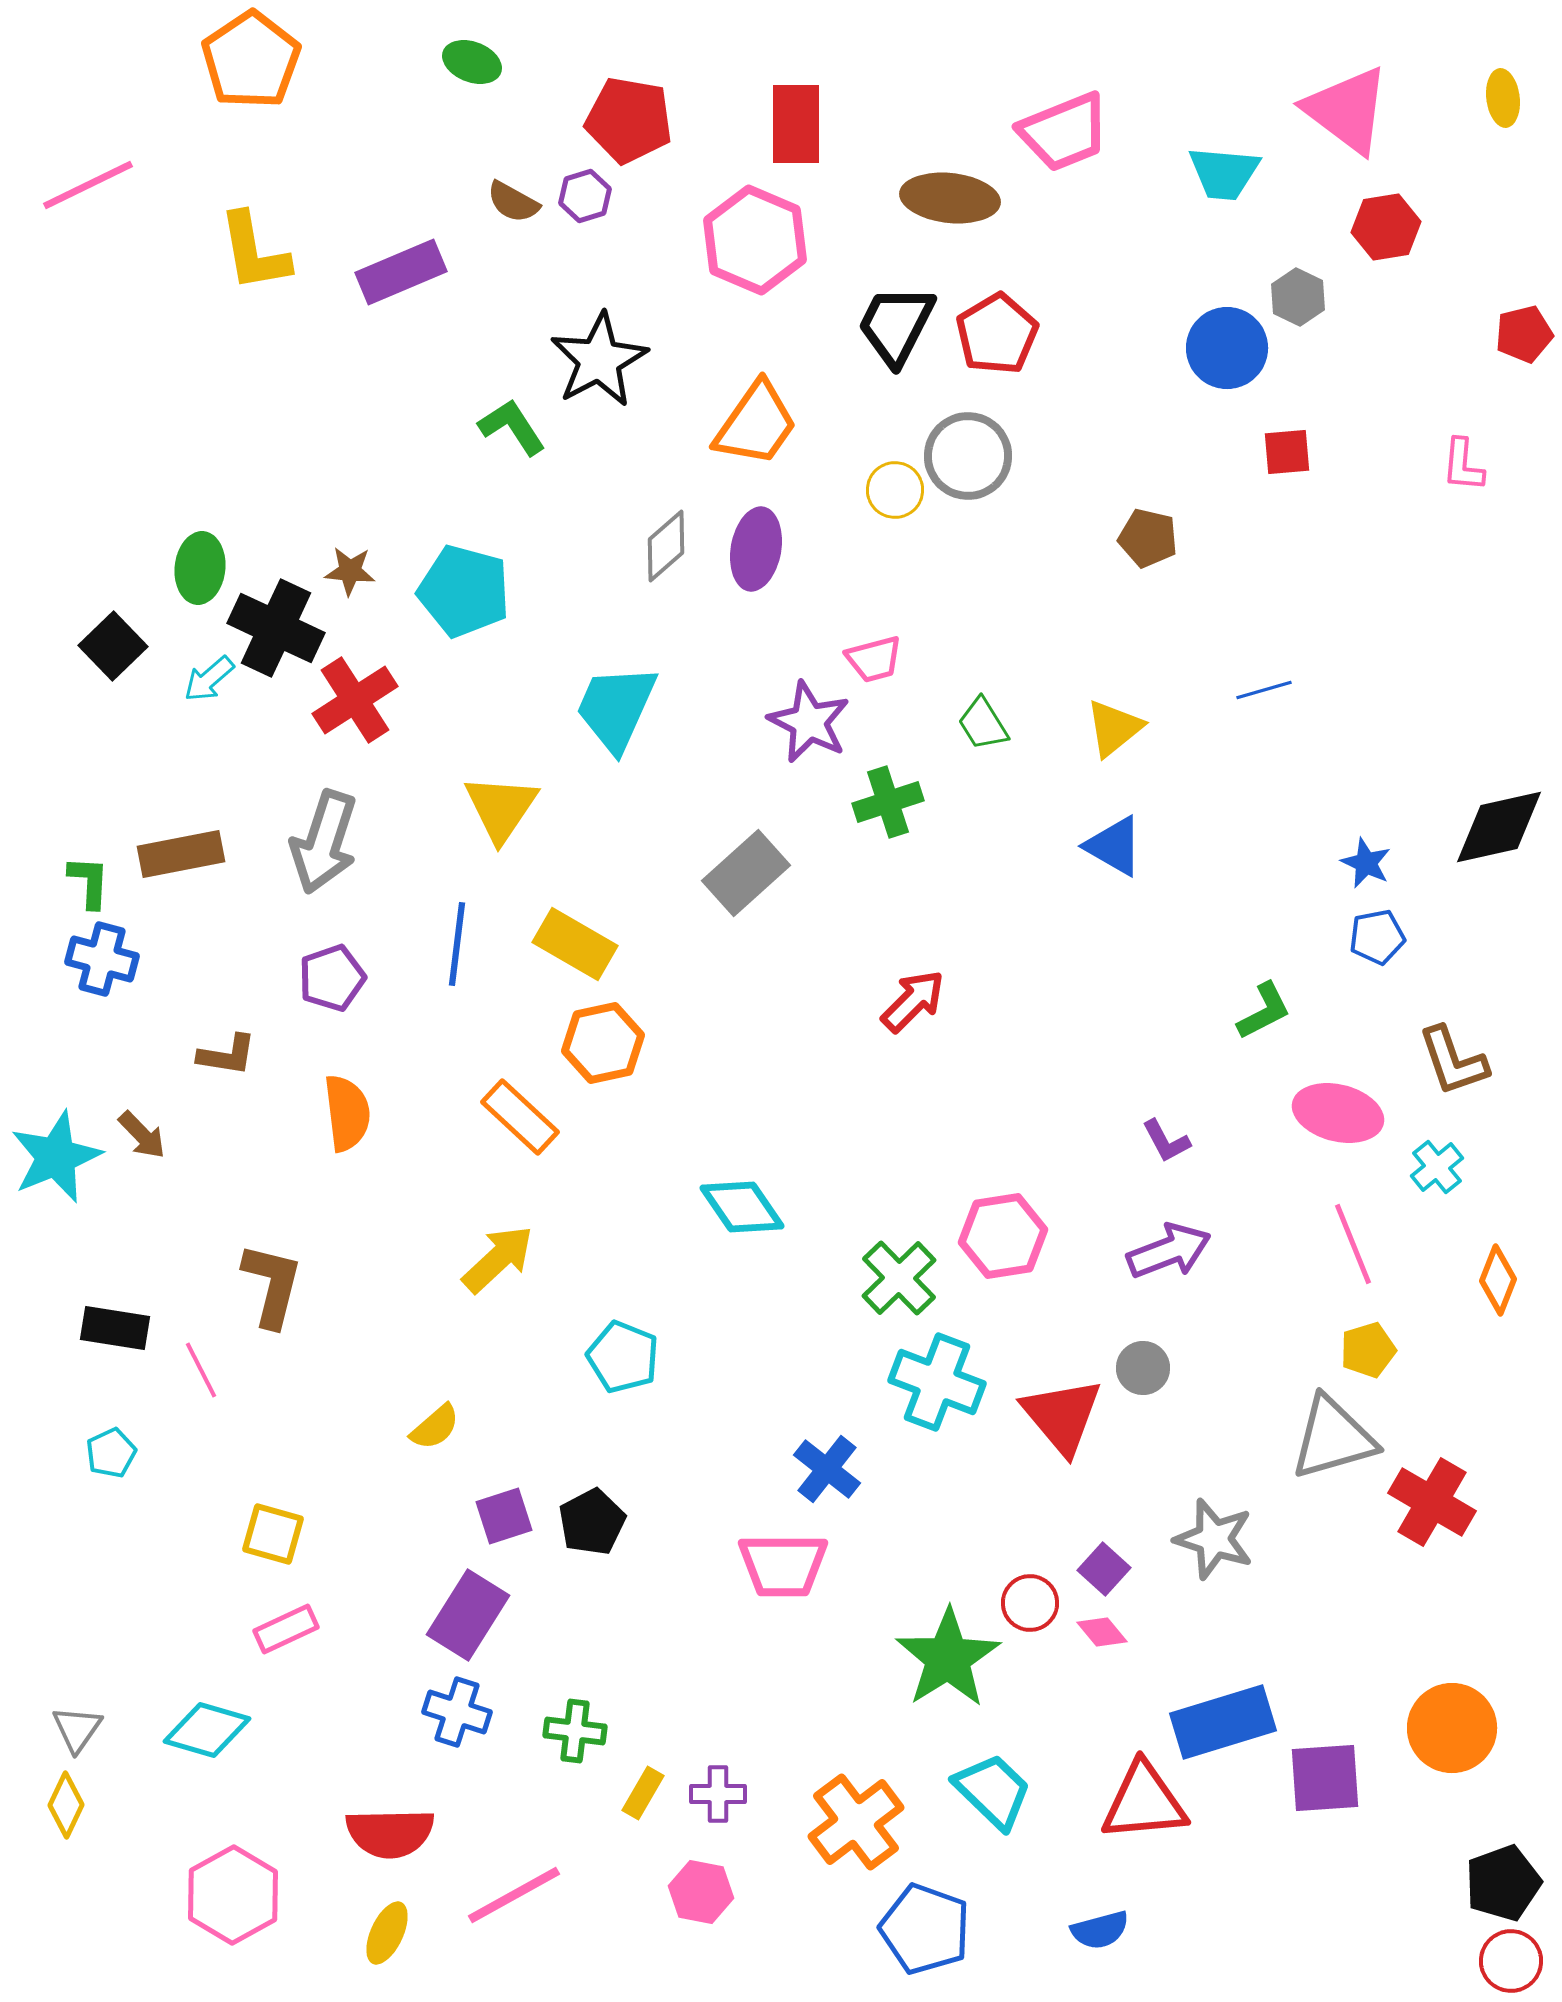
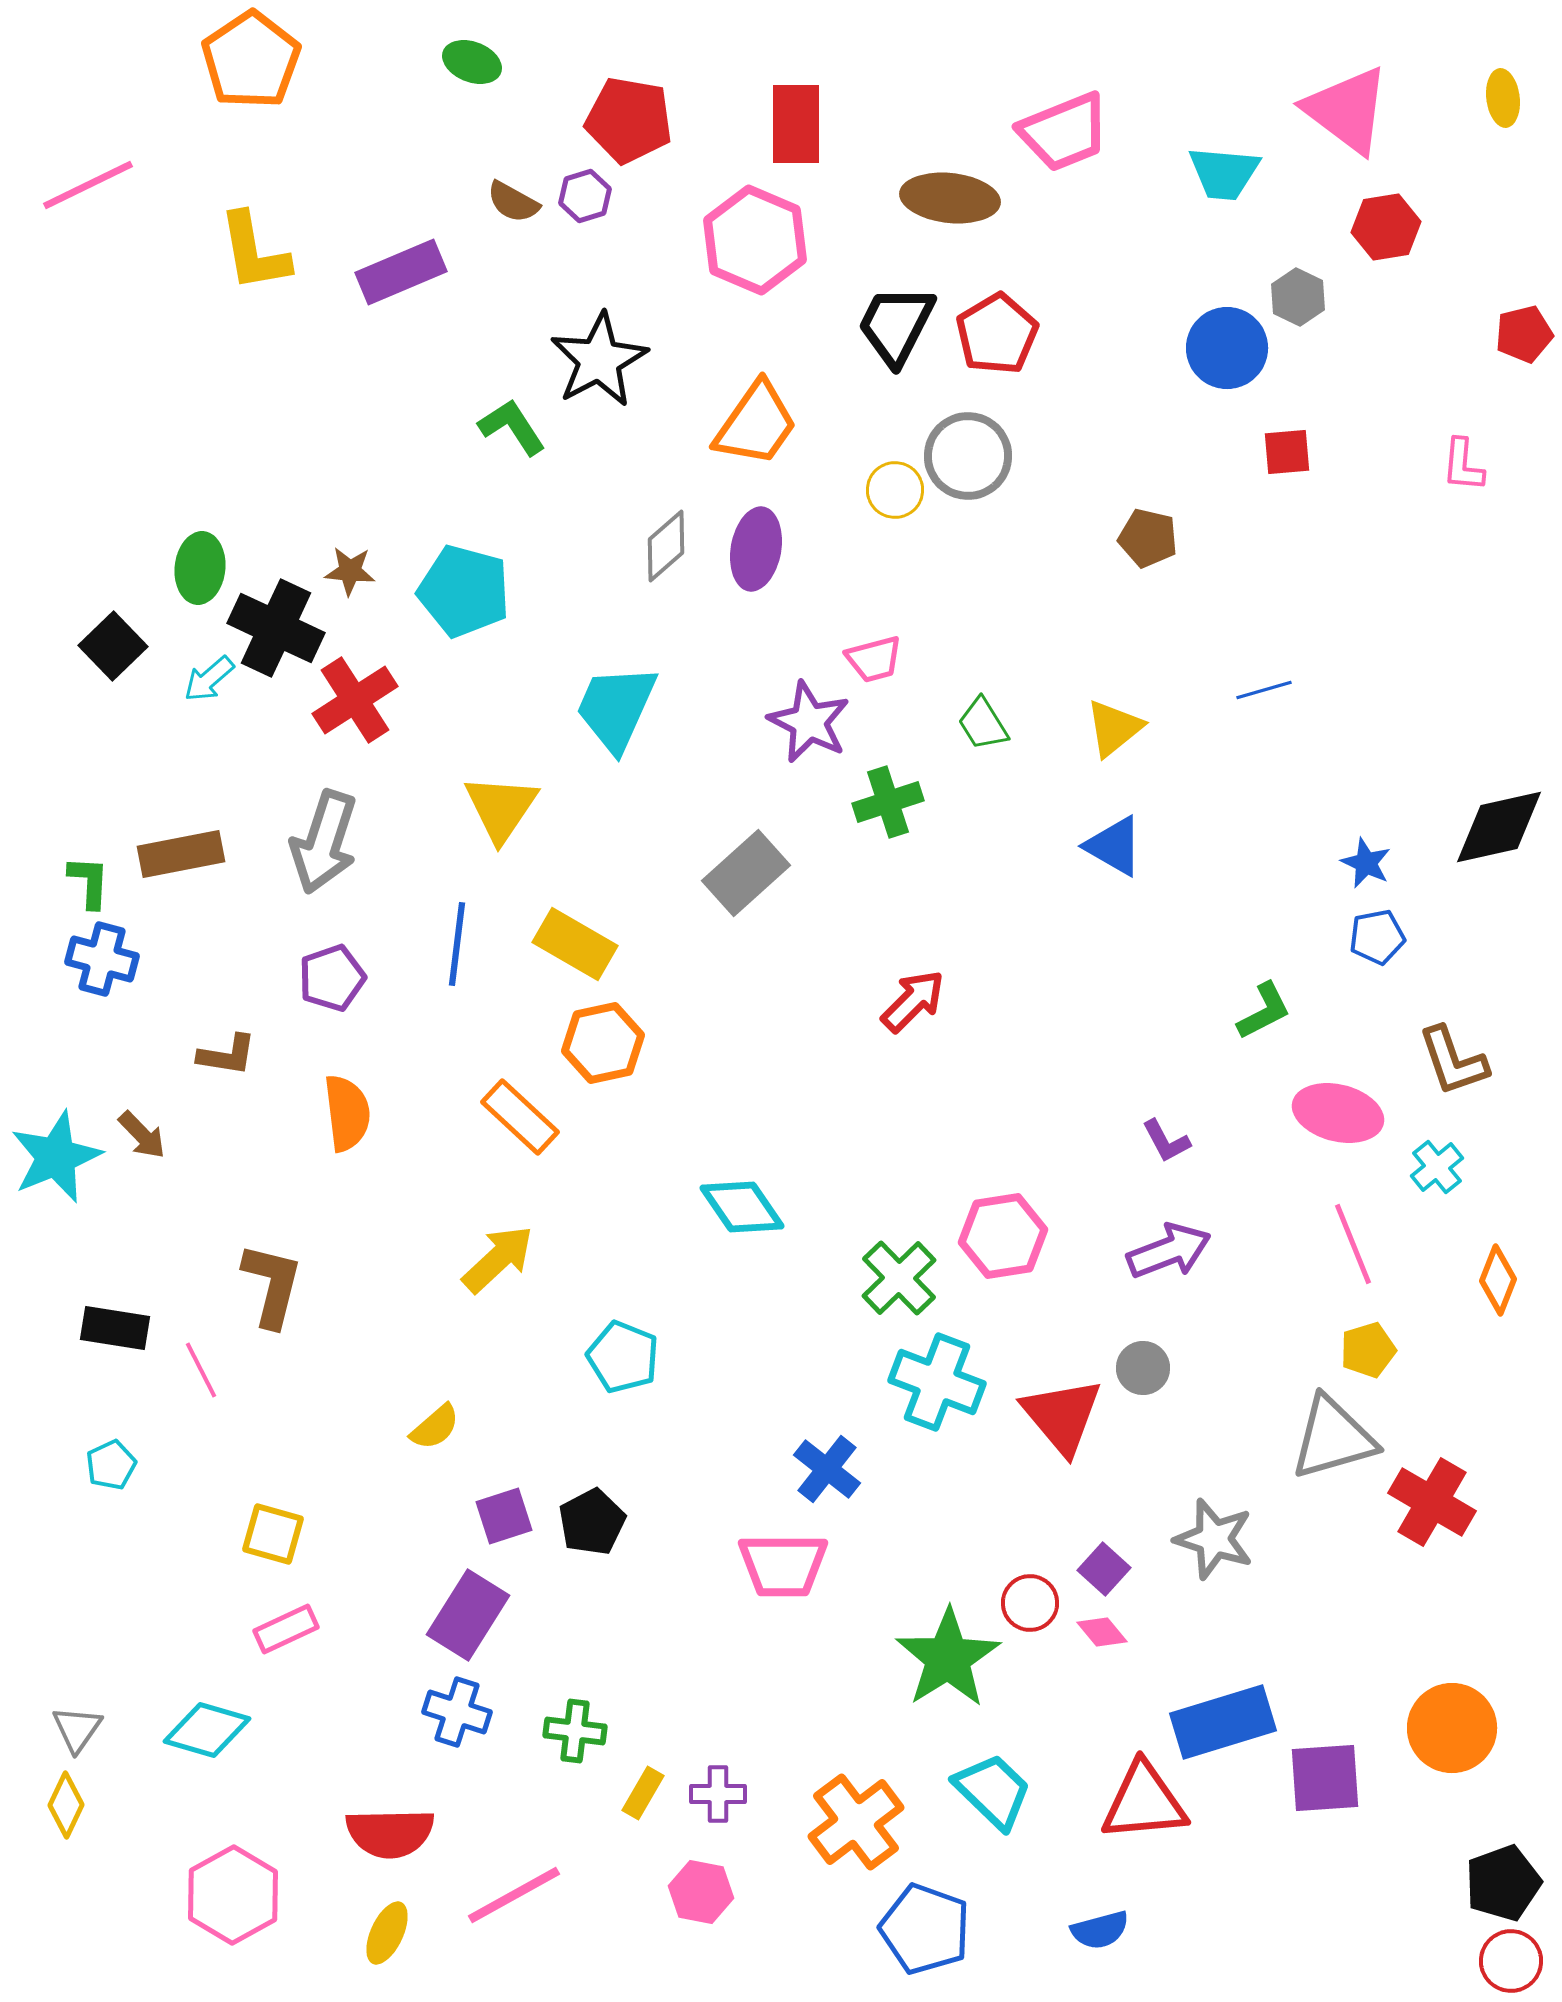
cyan pentagon at (111, 1453): moved 12 px down
